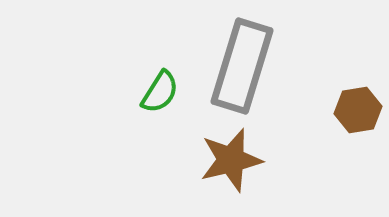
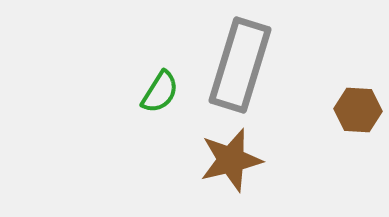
gray rectangle: moved 2 px left, 1 px up
brown hexagon: rotated 12 degrees clockwise
